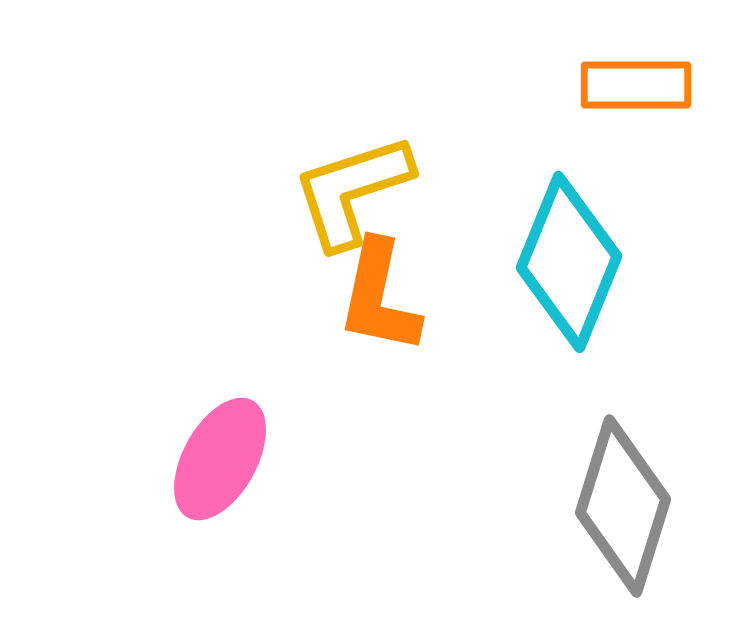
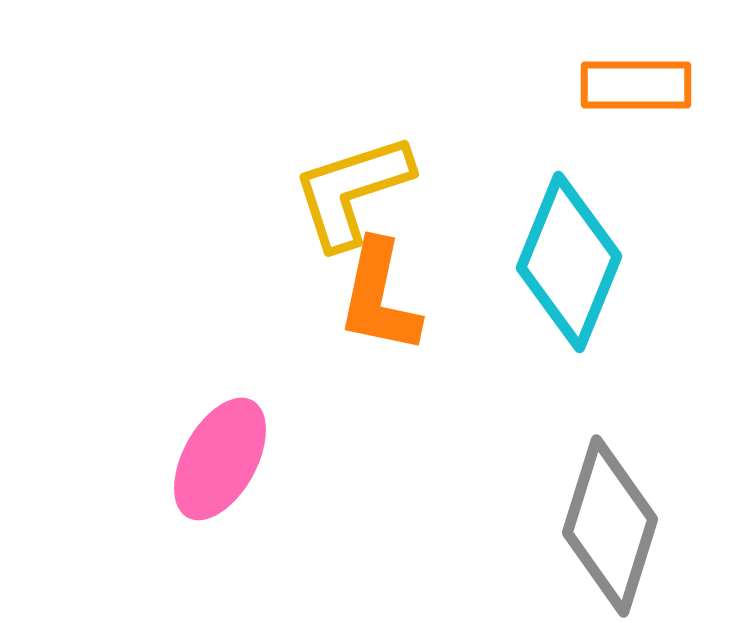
gray diamond: moved 13 px left, 20 px down
